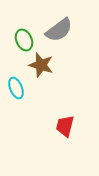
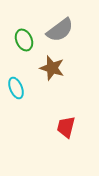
gray semicircle: moved 1 px right
brown star: moved 11 px right, 3 px down
red trapezoid: moved 1 px right, 1 px down
